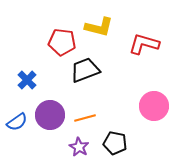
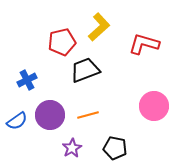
yellow L-shape: rotated 56 degrees counterclockwise
red pentagon: rotated 20 degrees counterclockwise
blue cross: rotated 18 degrees clockwise
orange line: moved 3 px right, 3 px up
blue semicircle: moved 1 px up
black pentagon: moved 5 px down
purple star: moved 7 px left, 1 px down; rotated 12 degrees clockwise
